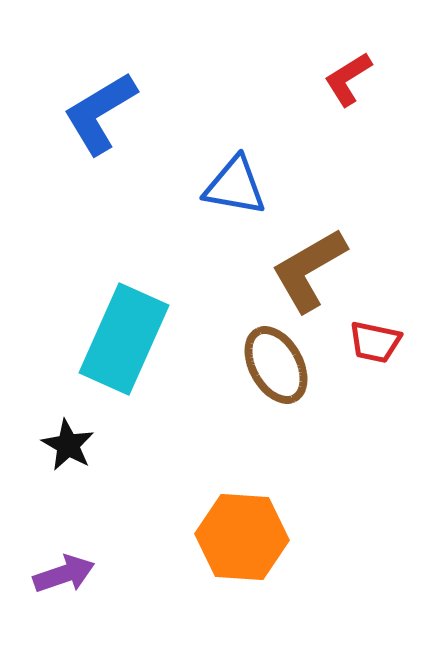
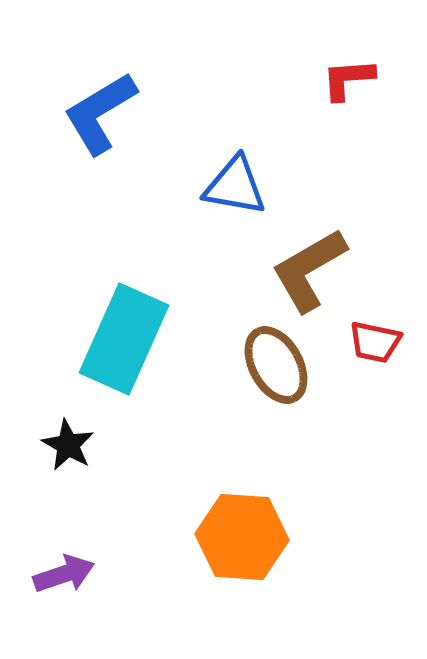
red L-shape: rotated 28 degrees clockwise
